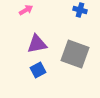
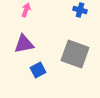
pink arrow: rotated 40 degrees counterclockwise
purple triangle: moved 13 px left
